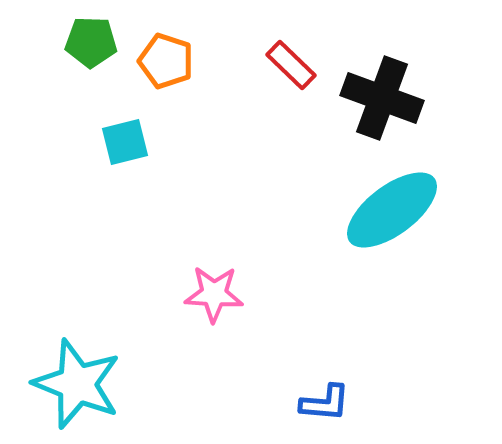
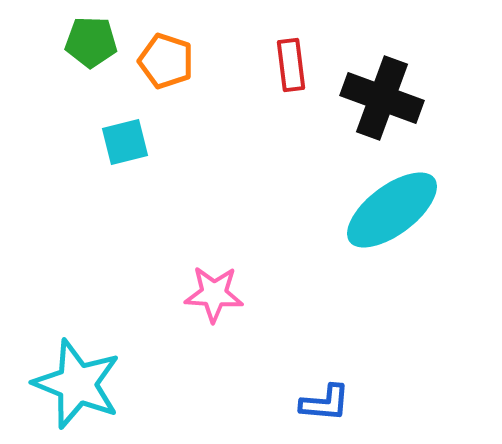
red rectangle: rotated 39 degrees clockwise
